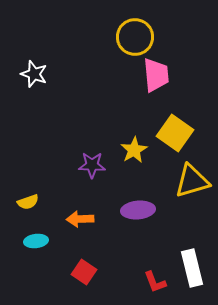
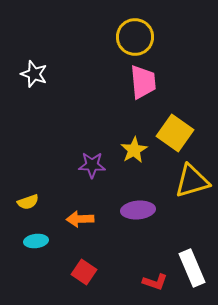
pink trapezoid: moved 13 px left, 7 px down
white rectangle: rotated 9 degrees counterclockwise
red L-shape: rotated 50 degrees counterclockwise
